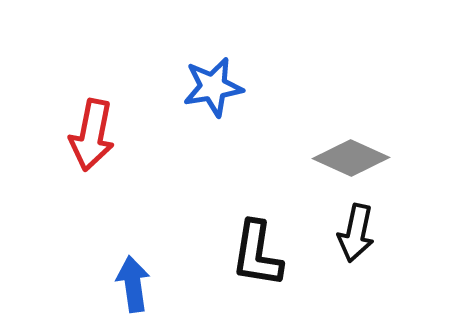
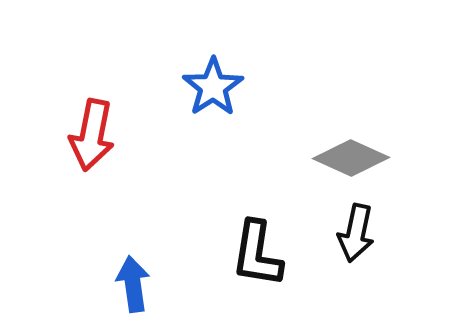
blue star: rotated 24 degrees counterclockwise
